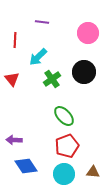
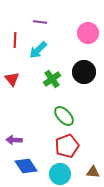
purple line: moved 2 px left
cyan arrow: moved 7 px up
cyan circle: moved 4 px left
